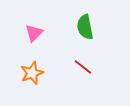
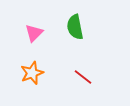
green semicircle: moved 10 px left
red line: moved 10 px down
